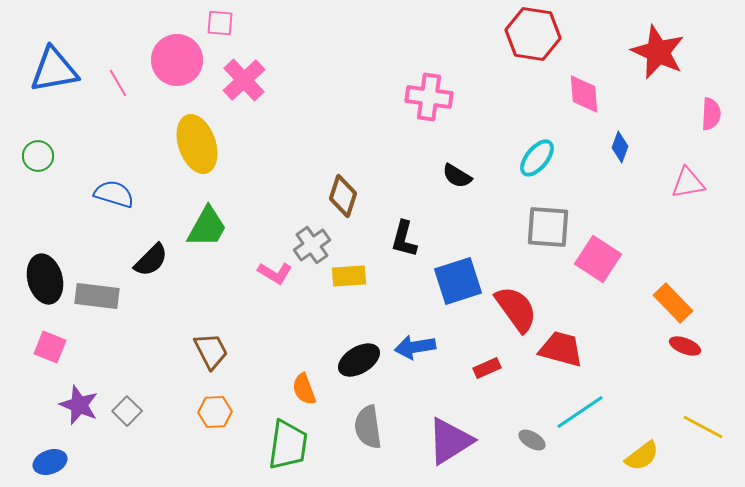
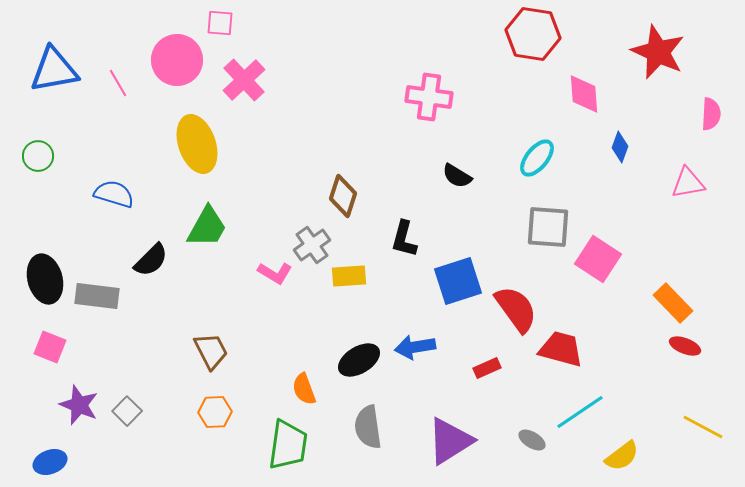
yellow semicircle at (642, 456): moved 20 px left
